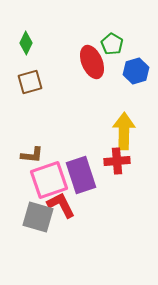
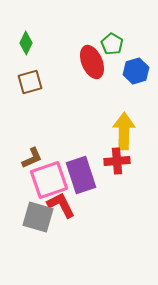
brown L-shape: moved 3 px down; rotated 30 degrees counterclockwise
